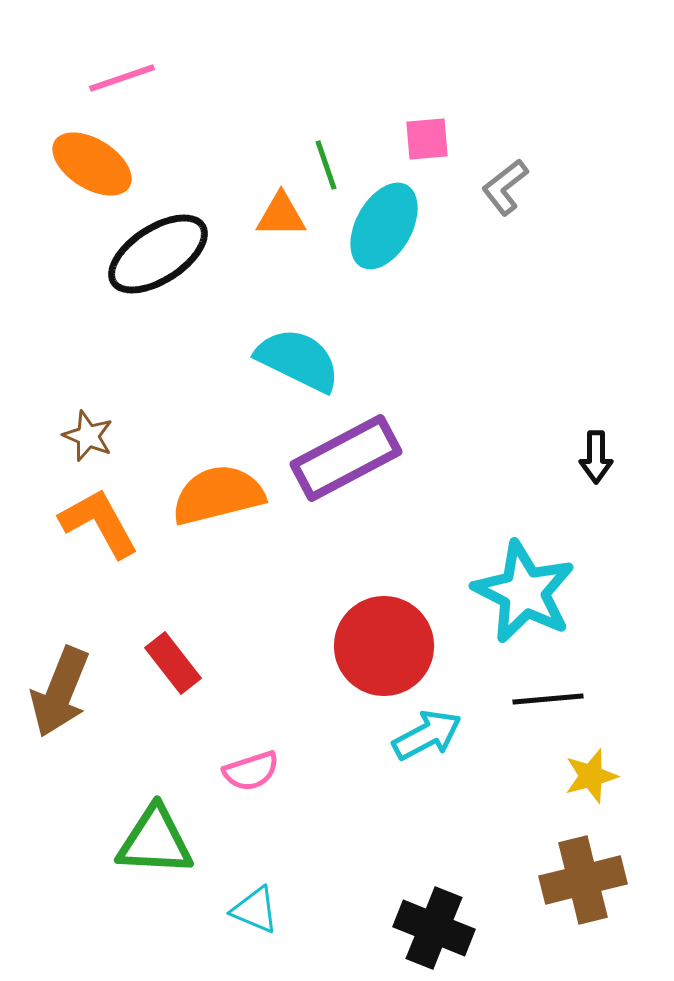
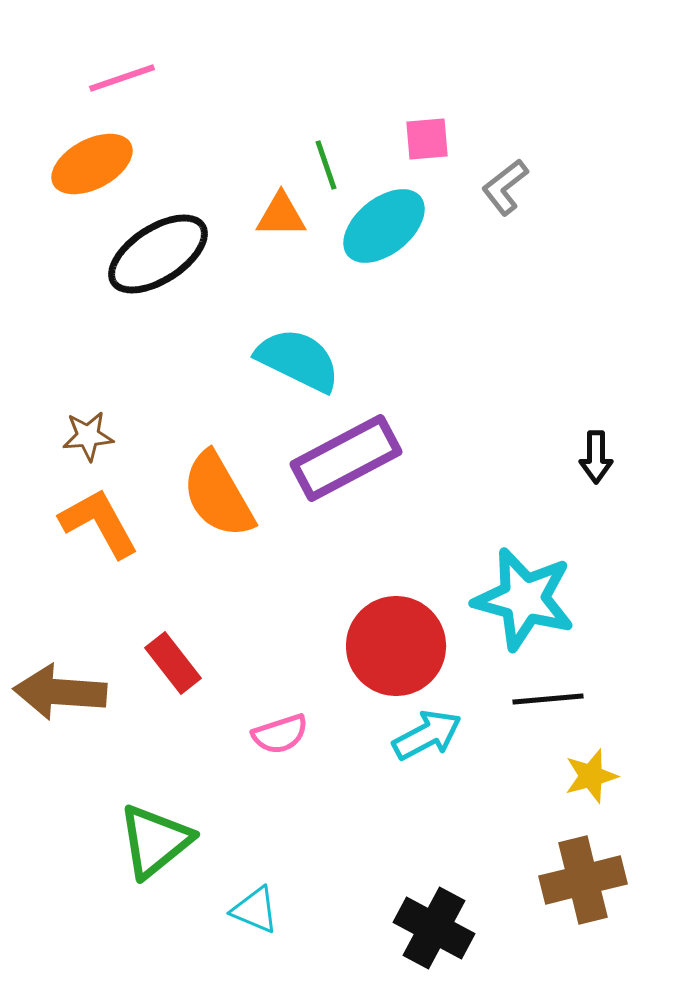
orange ellipse: rotated 60 degrees counterclockwise
cyan ellipse: rotated 22 degrees clockwise
brown star: rotated 27 degrees counterclockwise
orange semicircle: rotated 106 degrees counterclockwise
cyan star: moved 7 px down; rotated 12 degrees counterclockwise
red circle: moved 12 px right
brown arrow: rotated 72 degrees clockwise
pink semicircle: moved 29 px right, 37 px up
green triangle: rotated 42 degrees counterclockwise
black cross: rotated 6 degrees clockwise
